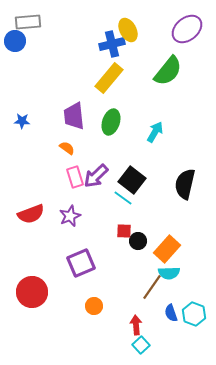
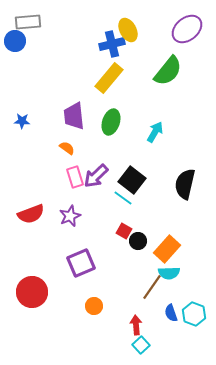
red square: rotated 28 degrees clockwise
